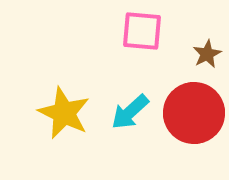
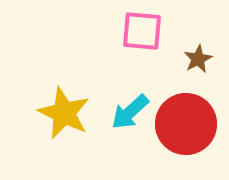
brown star: moved 9 px left, 5 px down
red circle: moved 8 px left, 11 px down
